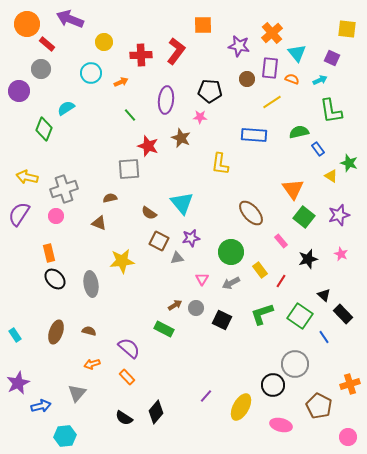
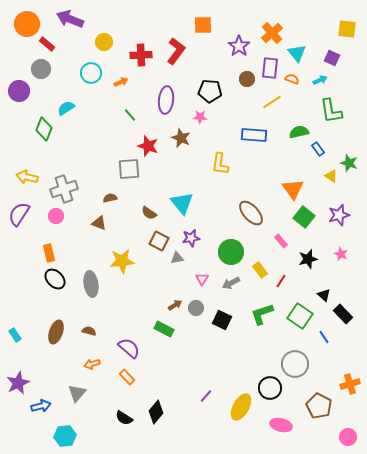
purple star at (239, 46): rotated 25 degrees clockwise
black circle at (273, 385): moved 3 px left, 3 px down
